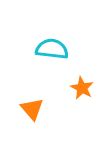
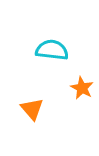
cyan semicircle: moved 1 px down
